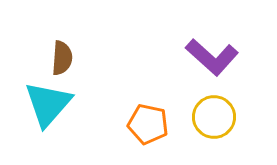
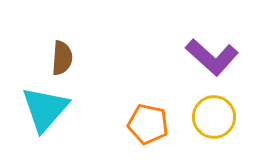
cyan triangle: moved 3 px left, 5 px down
